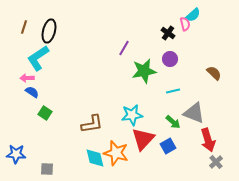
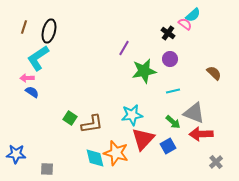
pink semicircle: rotated 40 degrees counterclockwise
green square: moved 25 px right, 5 px down
red arrow: moved 7 px left, 6 px up; rotated 105 degrees clockwise
